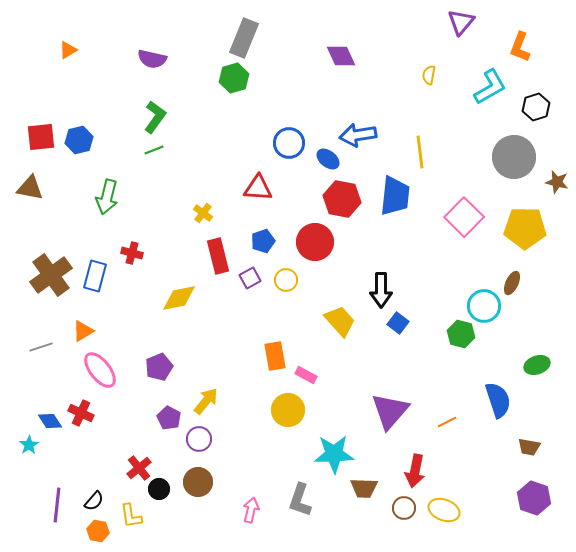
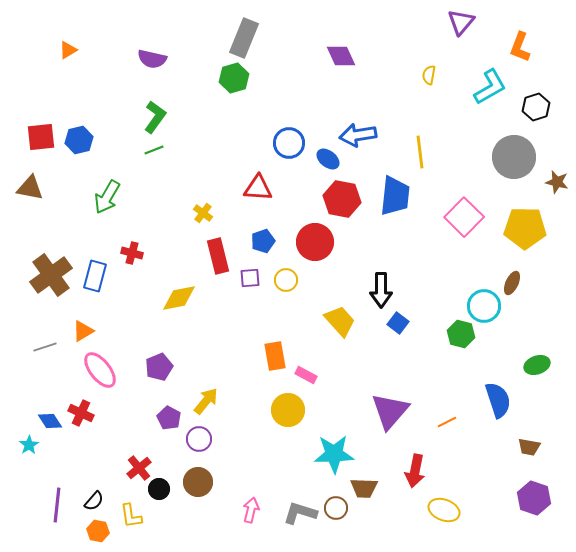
green arrow at (107, 197): rotated 16 degrees clockwise
purple square at (250, 278): rotated 25 degrees clockwise
gray line at (41, 347): moved 4 px right
gray L-shape at (300, 500): moved 13 px down; rotated 88 degrees clockwise
brown circle at (404, 508): moved 68 px left
